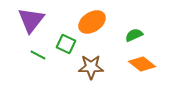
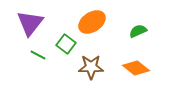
purple triangle: moved 1 px left, 3 px down
green semicircle: moved 4 px right, 4 px up
green square: rotated 12 degrees clockwise
orange diamond: moved 6 px left, 4 px down
